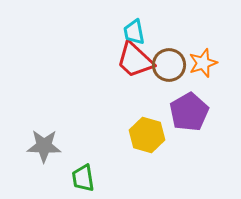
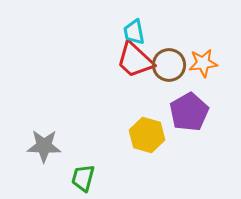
orange star: rotated 12 degrees clockwise
green trapezoid: rotated 24 degrees clockwise
